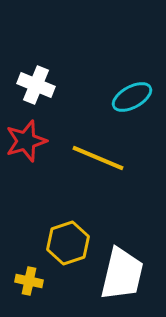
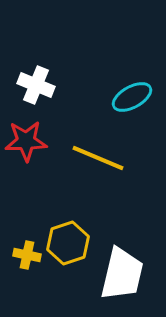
red star: rotated 15 degrees clockwise
yellow cross: moved 2 px left, 26 px up
